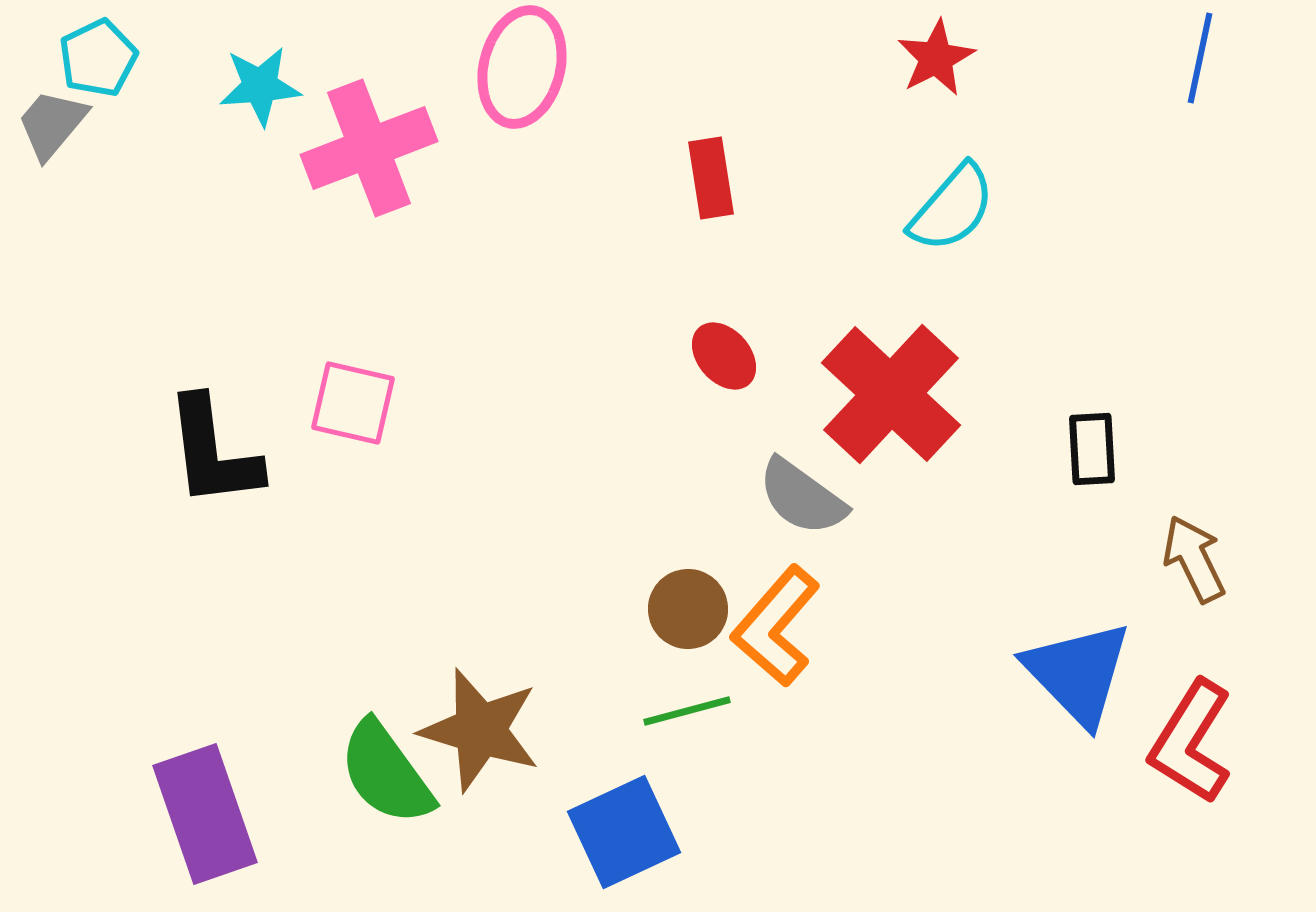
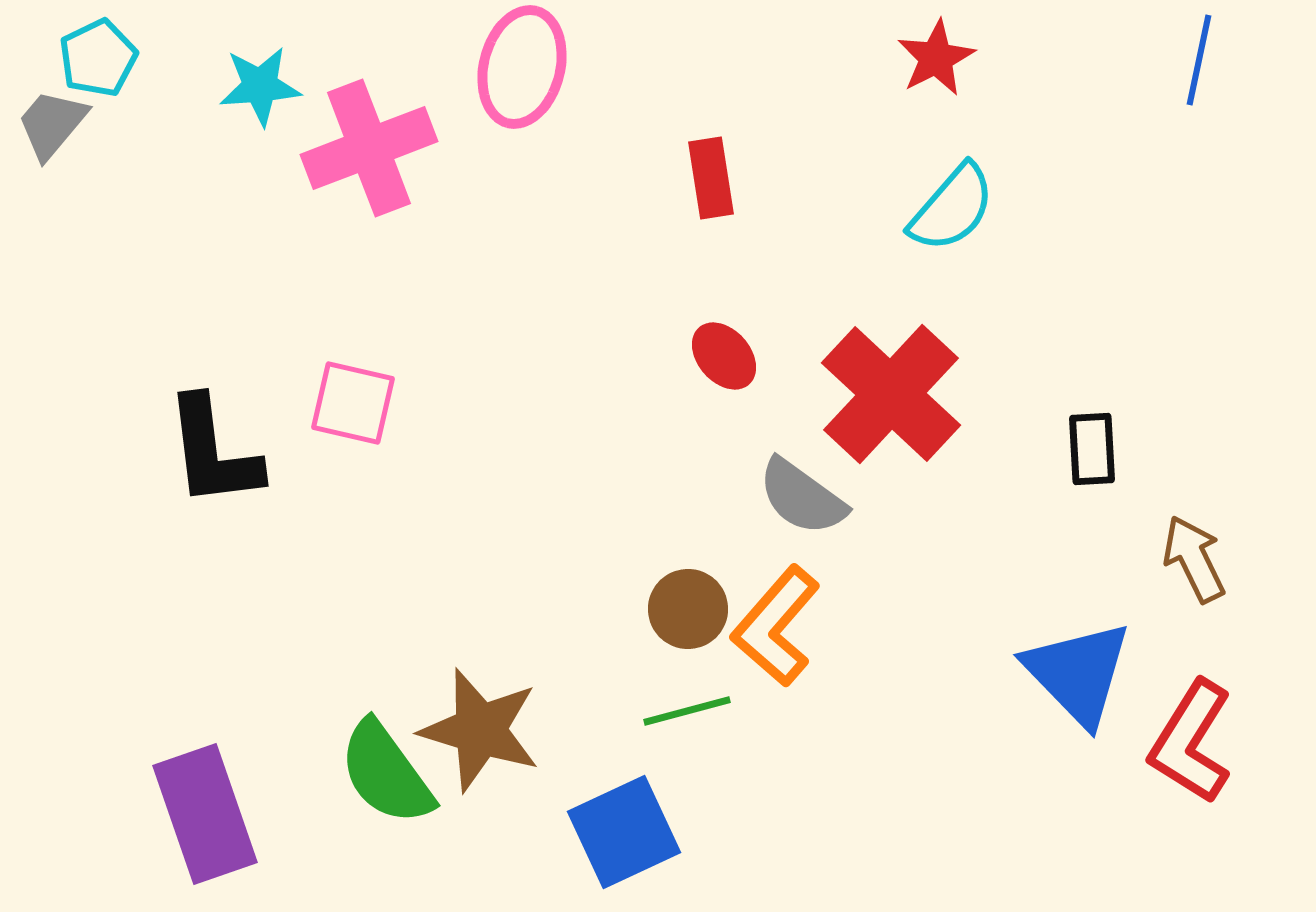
blue line: moved 1 px left, 2 px down
